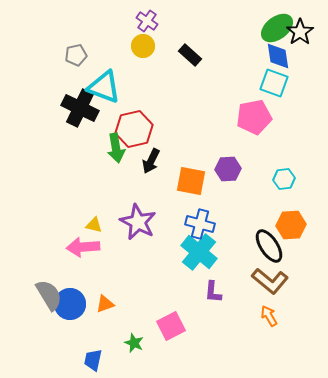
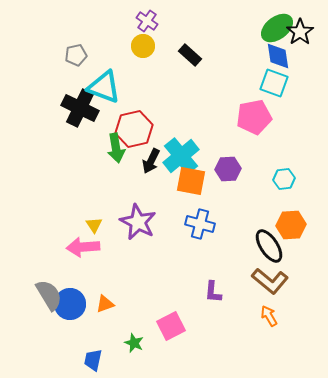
yellow triangle: rotated 42 degrees clockwise
cyan cross: moved 18 px left, 96 px up; rotated 12 degrees clockwise
